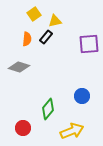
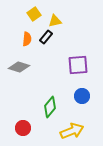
purple square: moved 11 px left, 21 px down
green diamond: moved 2 px right, 2 px up
